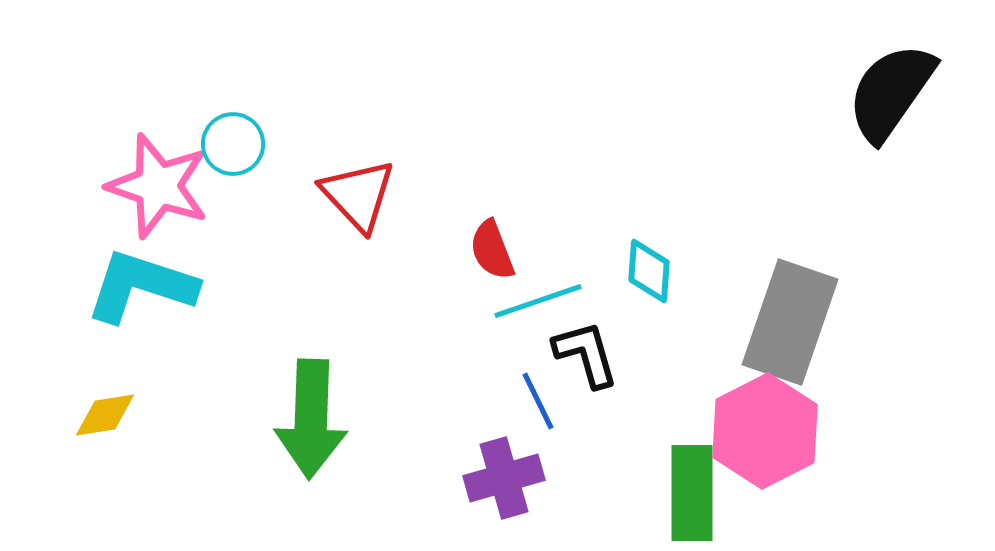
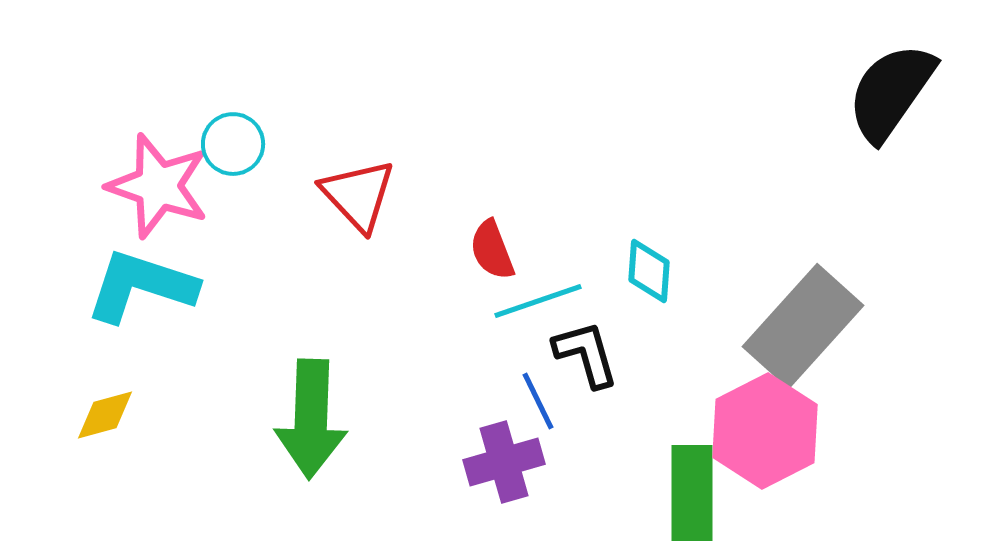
gray rectangle: moved 13 px right, 4 px down; rotated 23 degrees clockwise
yellow diamond: rotated 6 degrees counterclockwise
purple cross: moved 16 px up
